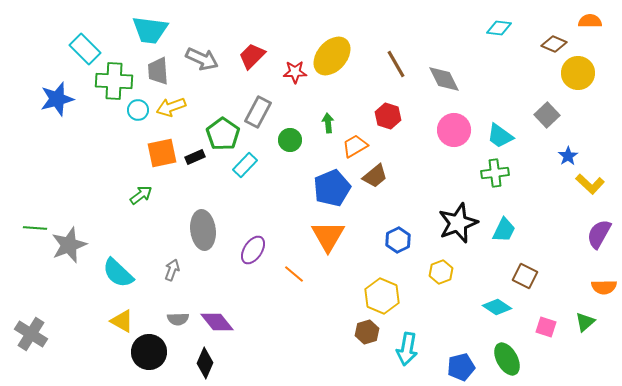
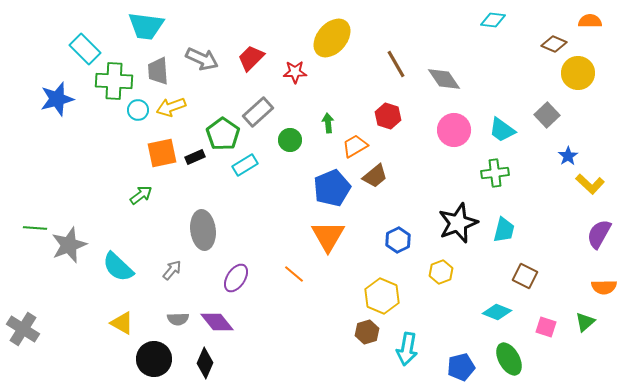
cyan diamond at (499, 28): moved 6 px left, 8 px up
cyan trapezoid at (150, 30): moved 4 px left, 4 px up
red trapezoid at (252, 56): moved 1 px left, 2 px down
yellow ellipse at (332, 56): moved 18 px up
gray diamond at (444, 79): rotated 8 degrees counterclockwise
gray rectangle at (258, 112): rotated 20 degrees clockwise
cyan trapezoid at (500, 136): moved 2 px right, 6 px up
cyan rectangle at (245, 165): rotated 15 degrees clockwise
cyan trapezoid at (504, 230): rotated 12 degrees counterclockwise
purple ellipse at (253, 250): moved 17 px left, 28 px down
gray arrow at (172, 270): rotated 20 degrees clockwise
cyan semicircle at (118, 273): moved 6 px up
cyan diamond at (497, 307): moved 5 px down; rotated 12 degrees counterclockwise
yellow triangle at (122, 321): moved 2 px down
gray cross at (31, 334): moved 8 px left, 5 px up
black circle at (149, 352): moved 5 px right, 7 px down
green ellipse at (507, 359): moved 2 px right
